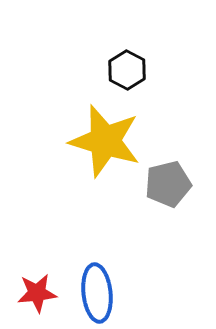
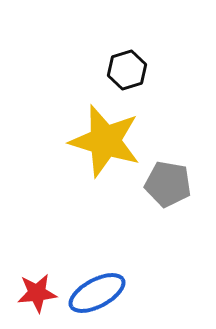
black hexagon: rotated 15 degrees clockwise
gray pentagon: rotated 24 degrees clockwise
blue ellipse: rotated 68 degrees clockwise
